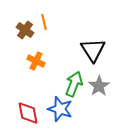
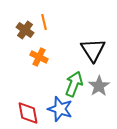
orange cross: moved 3 px right, 4 px up
